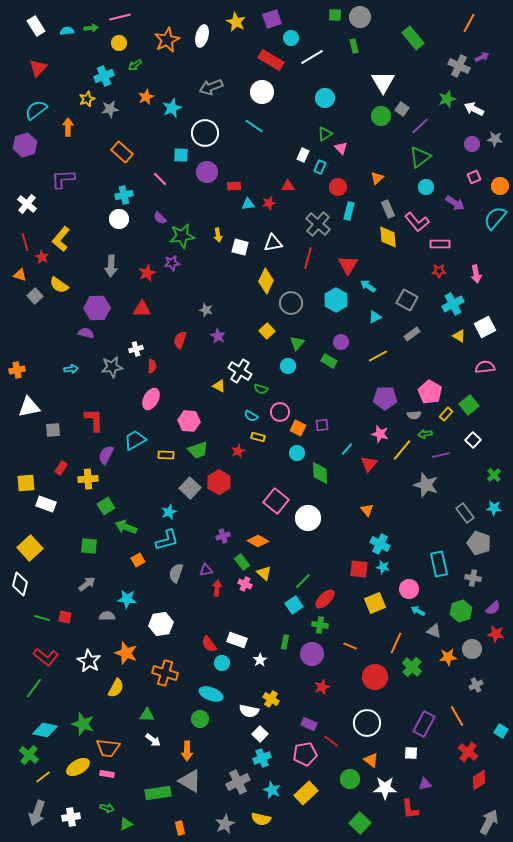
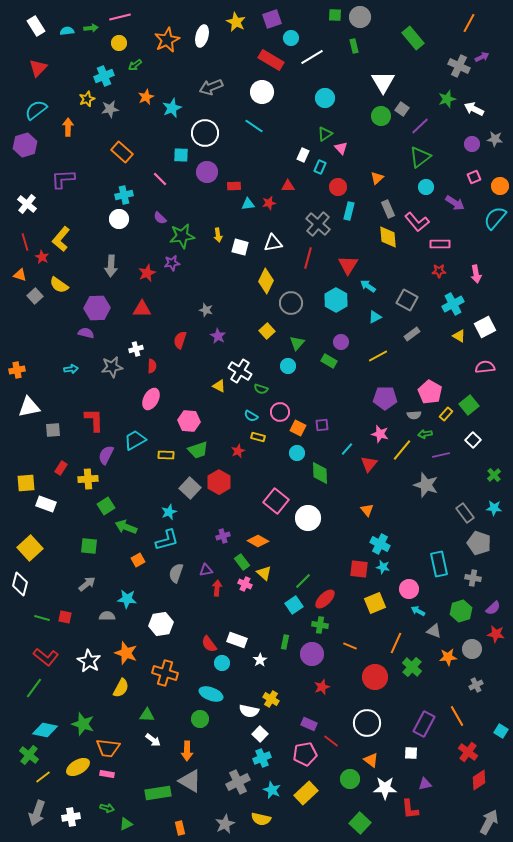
yellow semicircle at (116, 688): moved 5 px right
